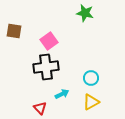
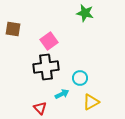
brown square: moved 1 px left, 2 px up
cyan circle: moved 11 px left
